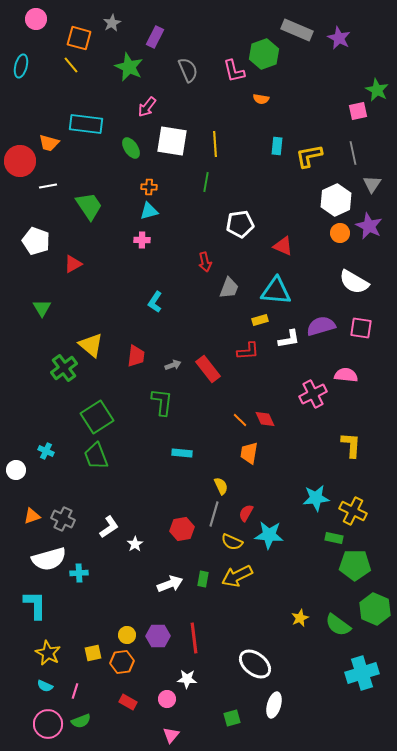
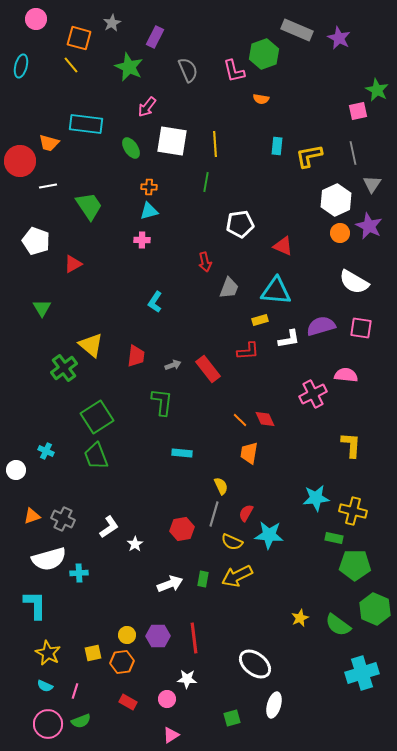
yellow cross at (353, 511): rotated 12 degrees counterclockwise
pink triangle at (171, 735): rotated 18 degrees clockwise
